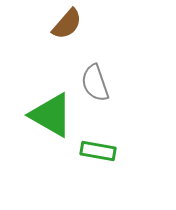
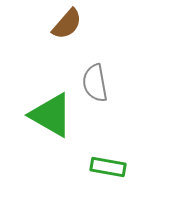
gray semicircle: rotated 9 degrees clockwise
green rectangle: moved 10 px right, 16 px down
